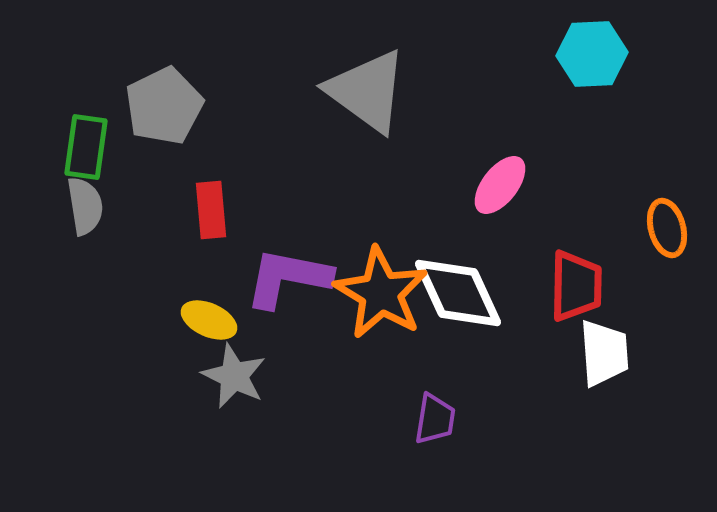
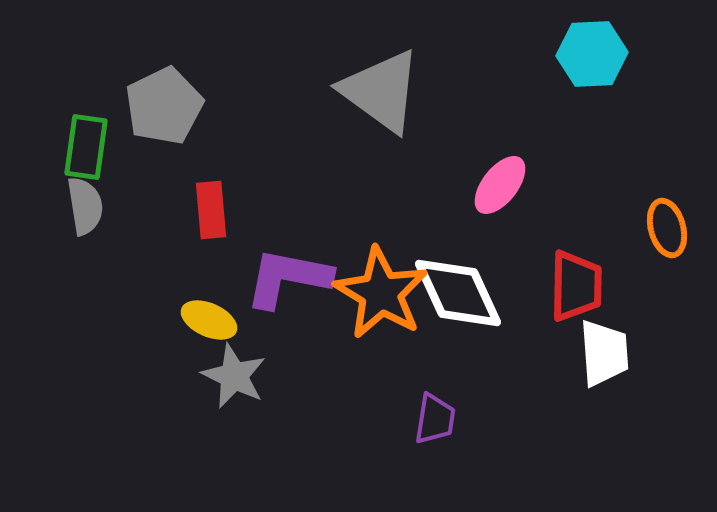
gray triangle: moved 14 px right
